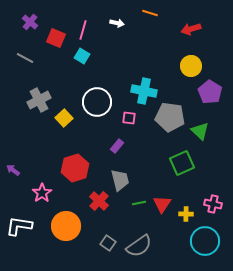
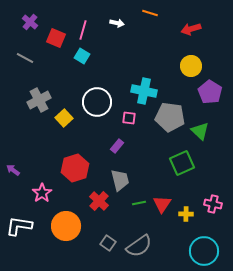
cyan circle: moved 1 px left, 10 px down
